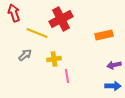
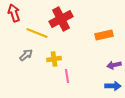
gray arrow: moved 1 px right
